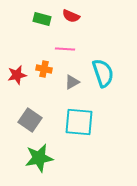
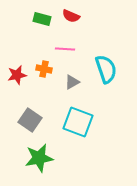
cyan semicircle: moved 3 px right, 4 px up
cyan square: moved 1 px left; rotated 16 degrees clockwise
